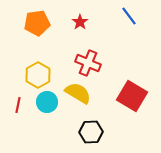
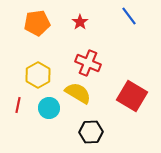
cyan circle: moved 2 px right, 6 px down
